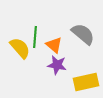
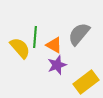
gray semicircle: moved 4 px left; rotated 90 degrees counterclockwise
orange triangle: rotated 12 degrees counterclockwise
purple star: rotated 30 degrees counterclockwise
yellow rectangle: rotated 25 degrees counterclockwise
